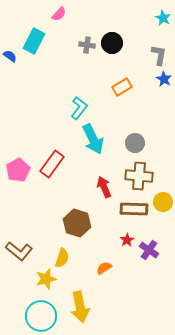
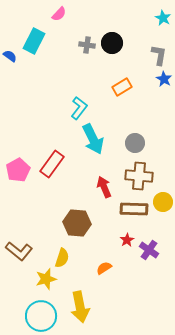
brown hexagon: rotated 12 degrees counterclockwise
